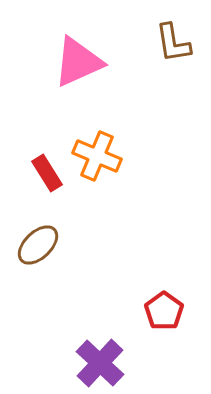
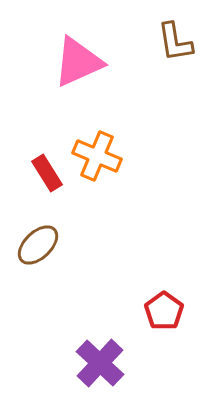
brown L-shape: moved 2 px right, 1 px up
